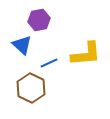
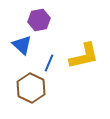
yellow L-shape: moved 2 px left, 2 px down; rotated 8 degrees counterclockwise
blue line: rotated 42 degrees counterclockwise
